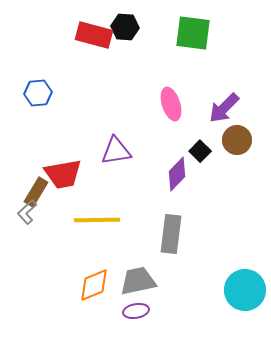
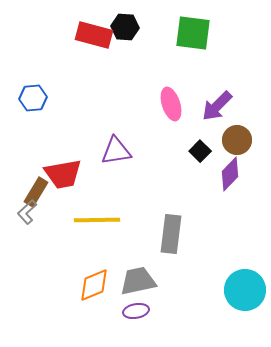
blue hexagon: moved 5 px left, 5 px down
purple arrow: moved 7 px left, 2 px up
purple diamond: moved 53 px right
